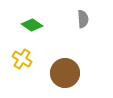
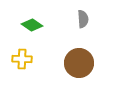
yellow cross: rotated 30 degrees counterclockwise
brown circle: moved 14 px right, 10 px up
